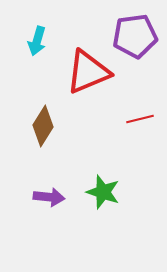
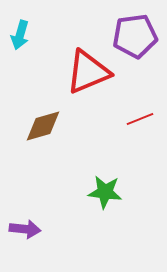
cyan arrow: moved 17 px left, 6 px up
red line: rotated 8 degrees counterclockwise
brown diamond: rotated 42 degrees clockwise
green star: moved 2 px right; rotated 12 degrees counterclockwise
purple arrow: moved 24 px left, 32 px down
